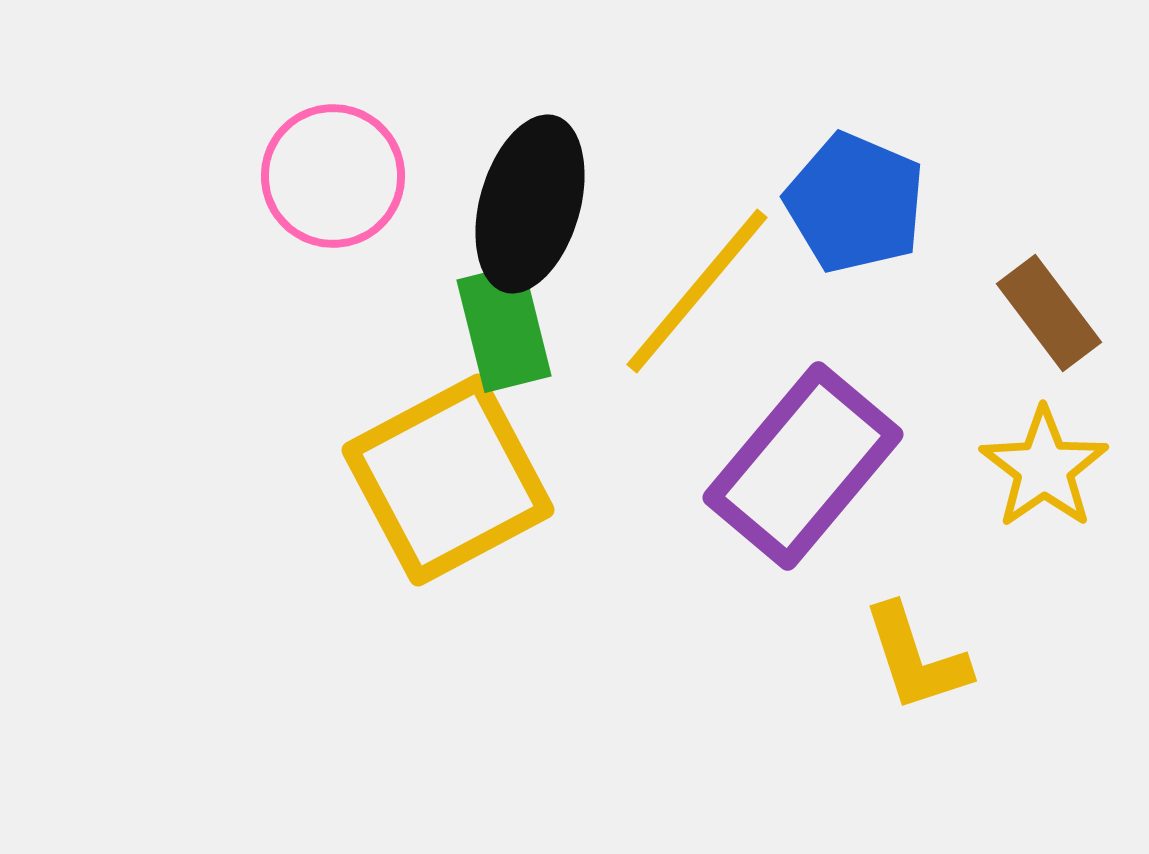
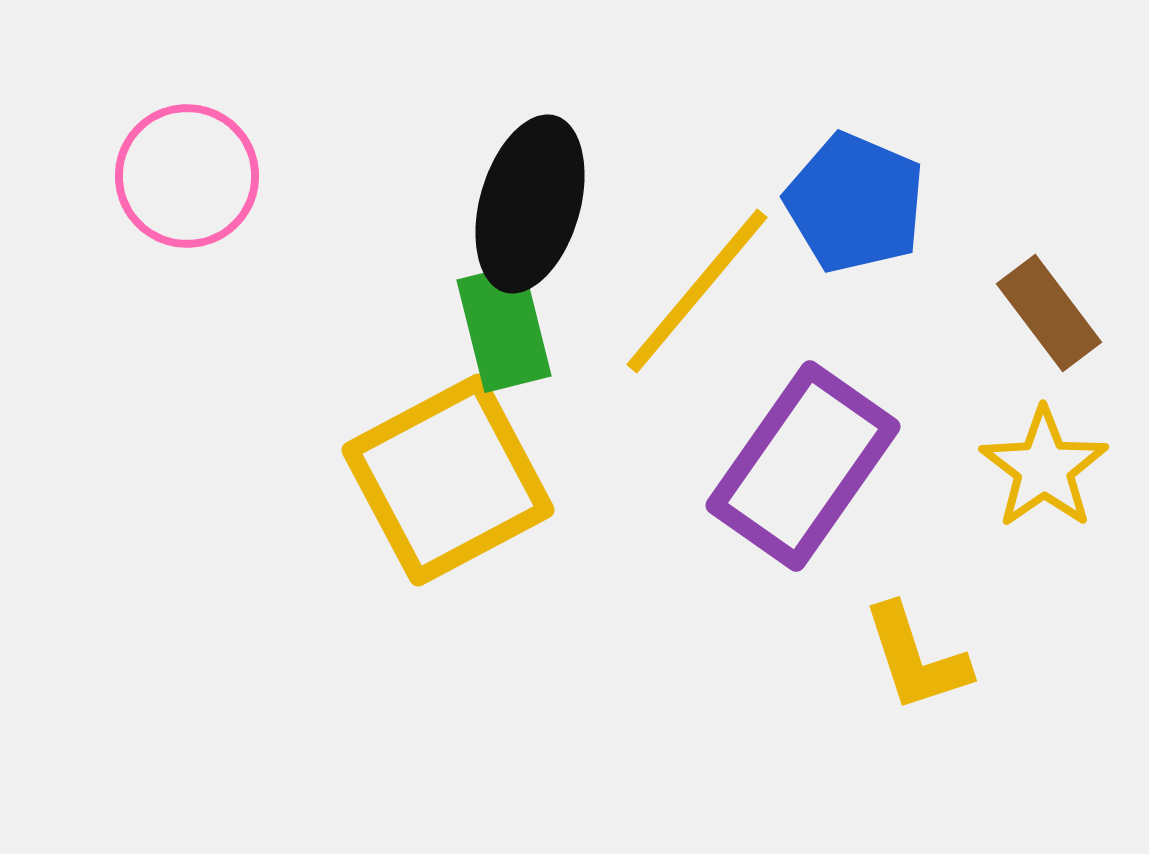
pink circle: moved 146 px left
purple rectangle: rotated 5 degrees counterclockwise
